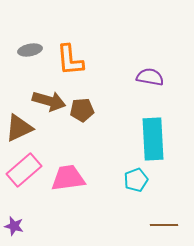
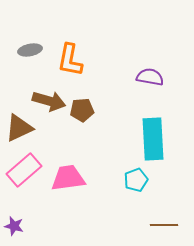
orange L-shape: rotated 16 degrees clockwise
